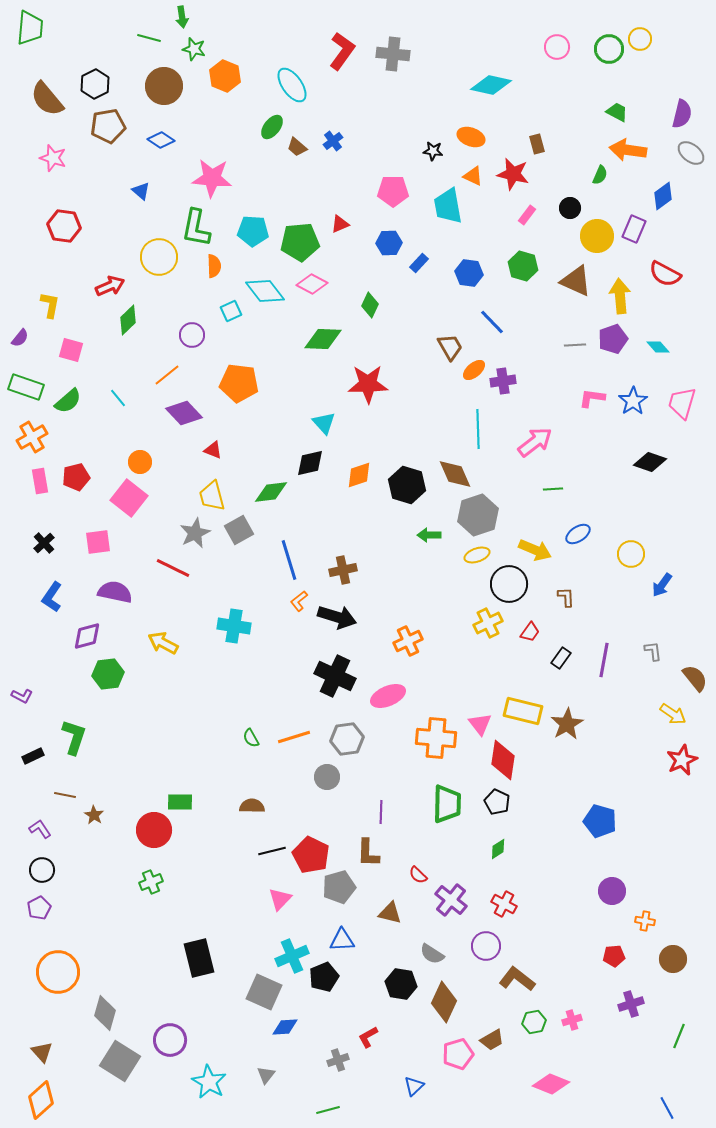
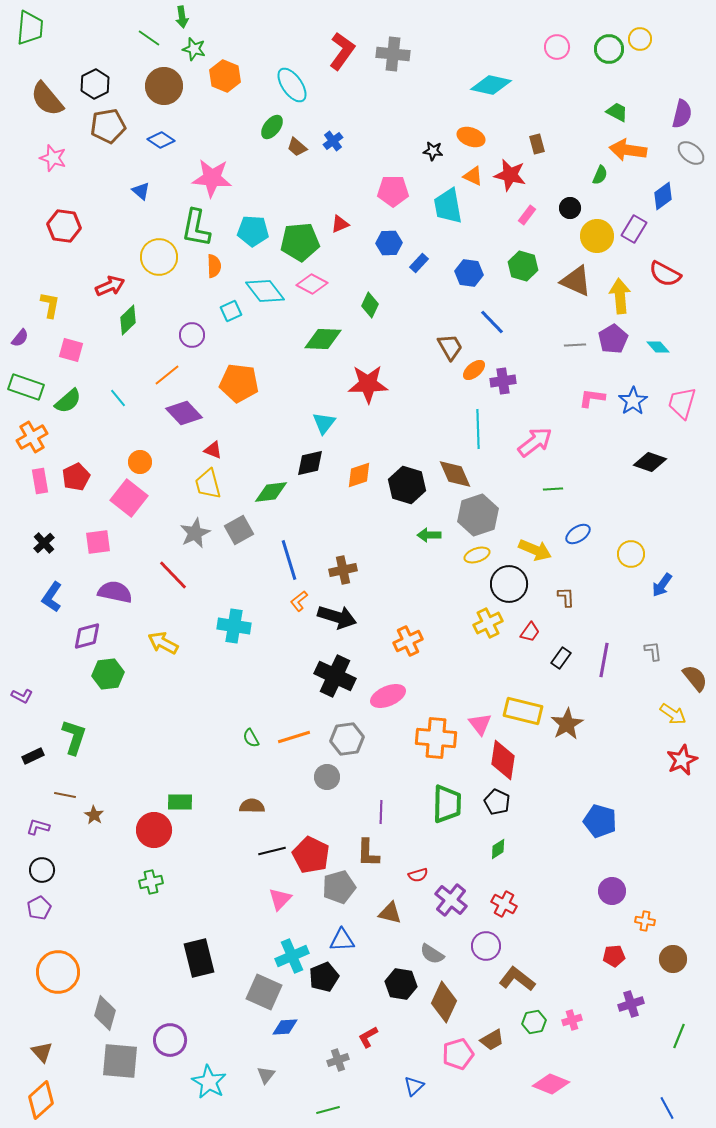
green line at (149, 38): rotated 20 degrees clockwise
red star at (513, 174): moved 3 px left, 1 px down
purple rectangle at (634, 229): rotated 8 degrees clockwise
purple pentagon at (613, 339): rotated 12 degrees counterclockwise
cyan triangle at (324, 423): rotated 20 degrees clockwise
red pentagon at (76, 477): rotated 12 degrees counterclockwise
yellow trapezoid at (212, 496): moved 4 px left, 12 px up
red line at (173, 568): moved 7 px down; rotated 20 degrees clockwise
purple L-shape at (40, 829): moved 2 px left, 2 px up; rotated 40 degrees counterclockwise
red semicircle at (418, 875): rotated 60 degrees counterclockwise
green cross at (151, 882): rotated 10 degrees clockwise
gray square at (120, 1061): rotated 27 degrees counterclockwise
